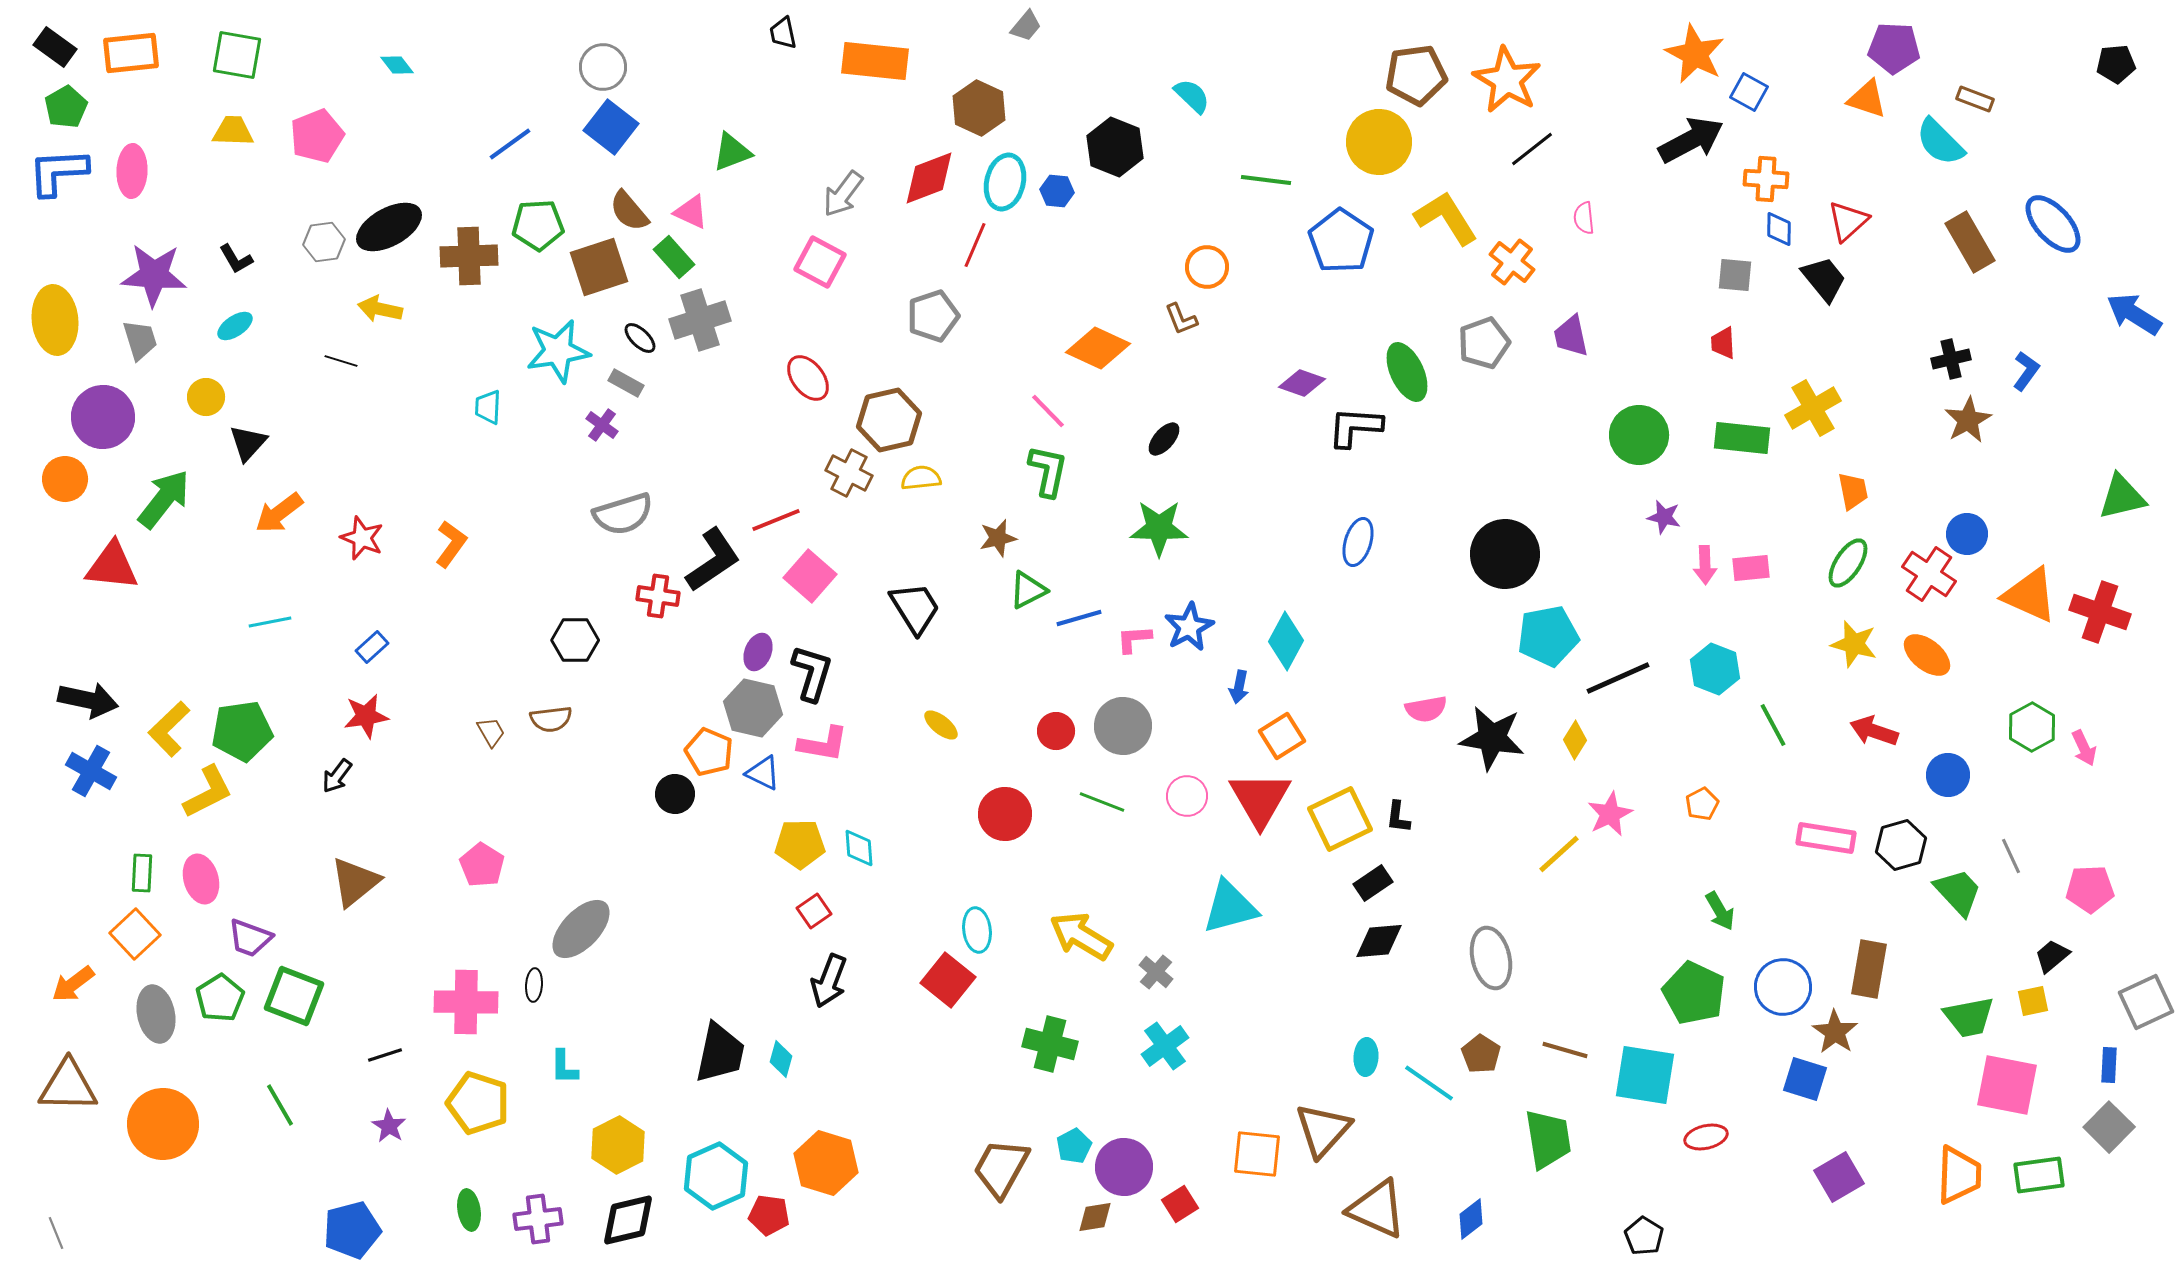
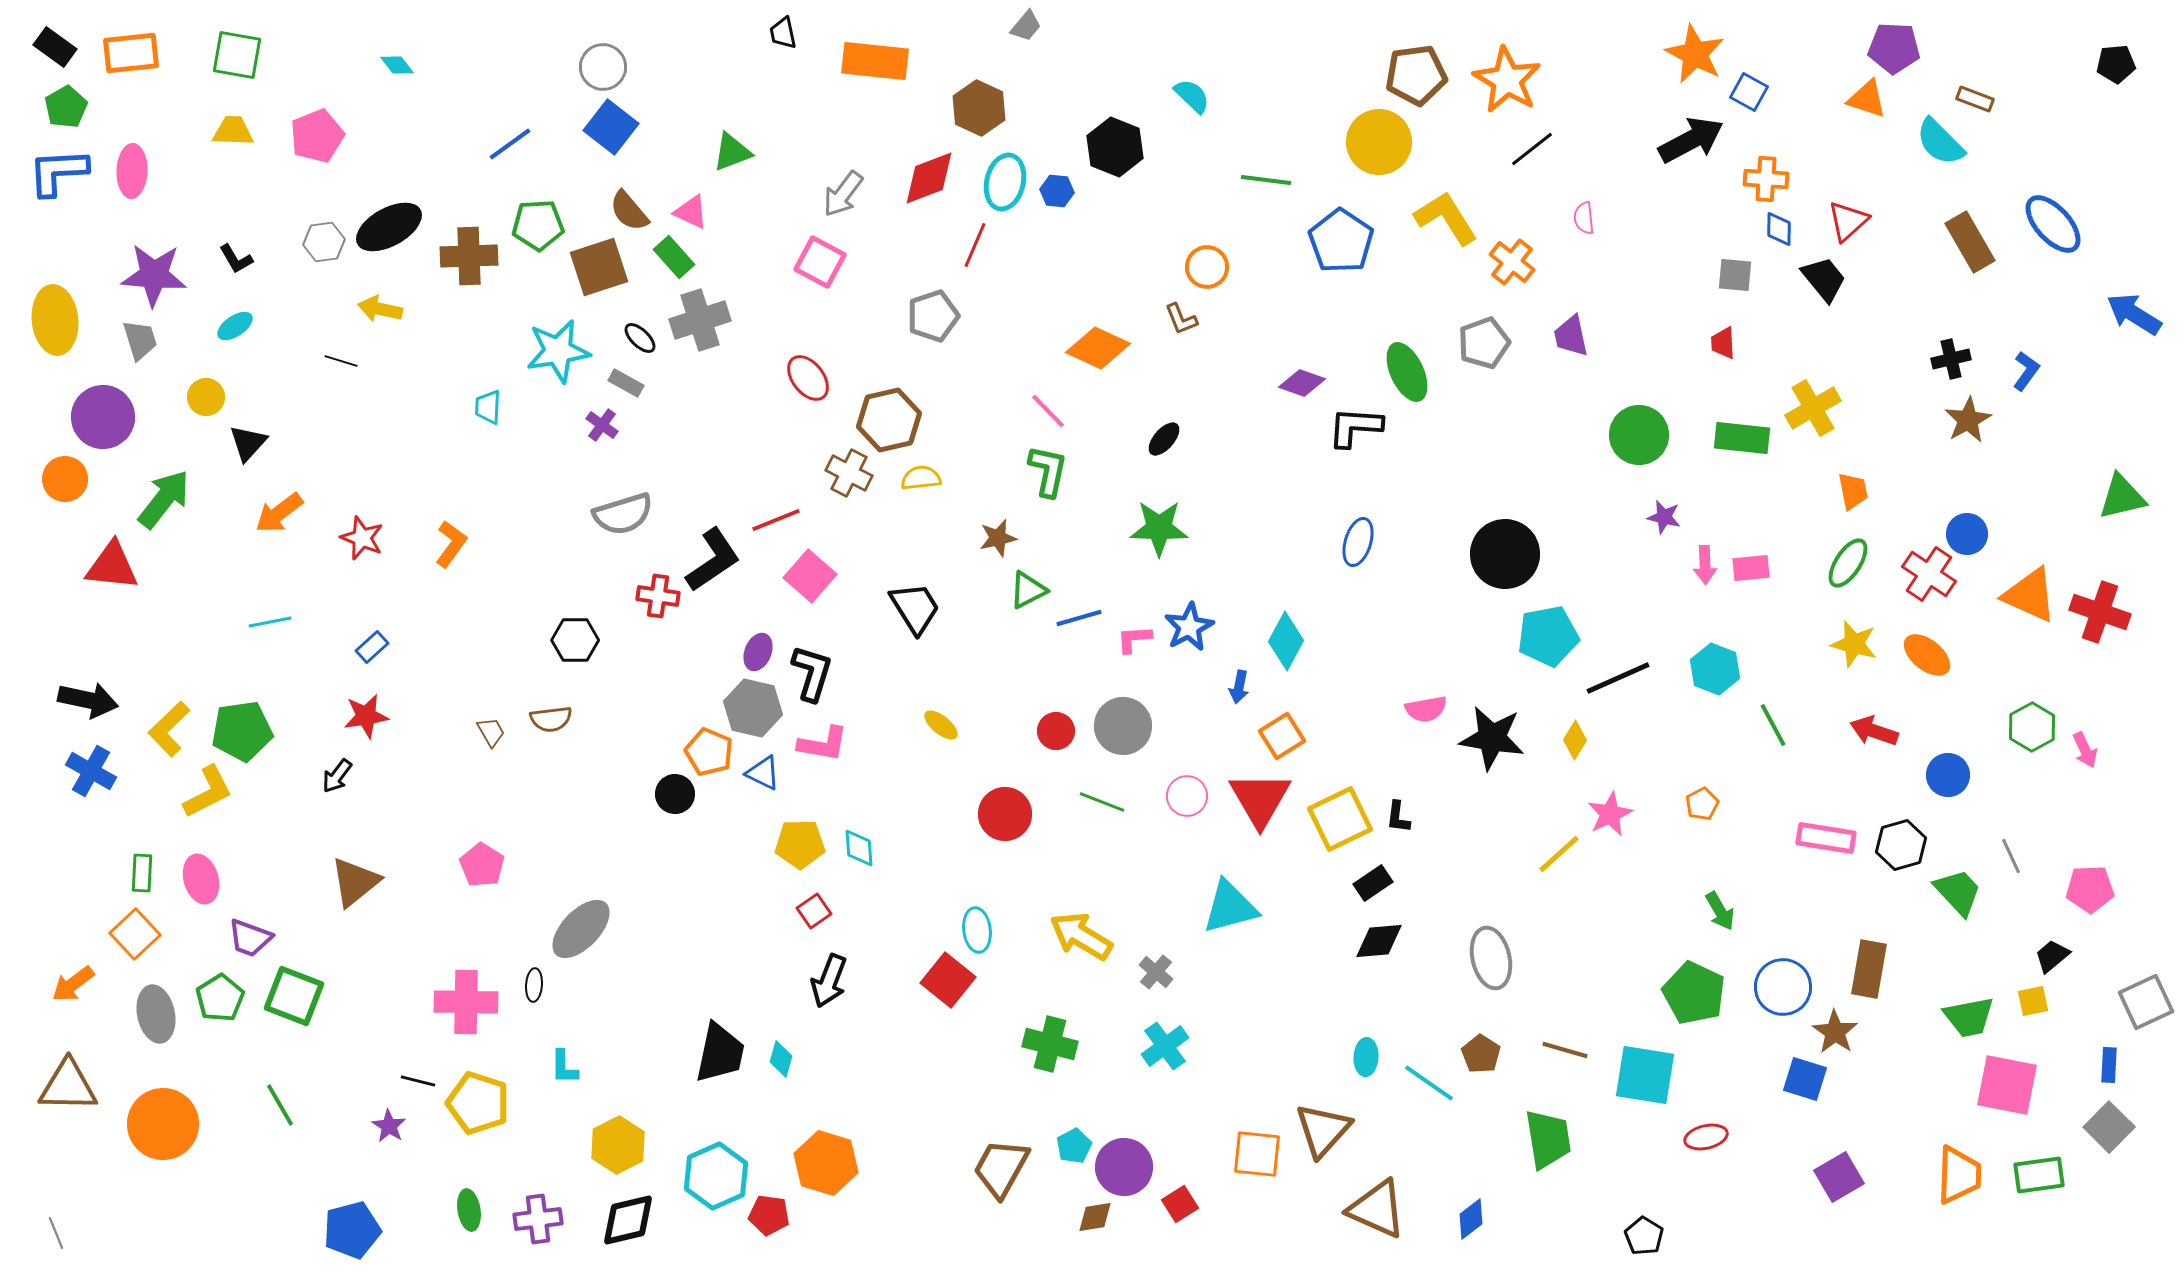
pink arrow at (2084, 748): moved 1 px right, 2 px down
black line at (385, 1055): moved 33 px right, 26 px down; rotated 32 degrees clockwise
